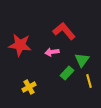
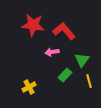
red star: moved 13 px right, 20 px up
green rectangle: moved 2 px left, 2 px down
